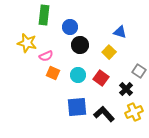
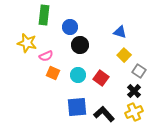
yellow square: moved 15 px right, 3 px down
black cross: moved 8 px right, 2 px down
